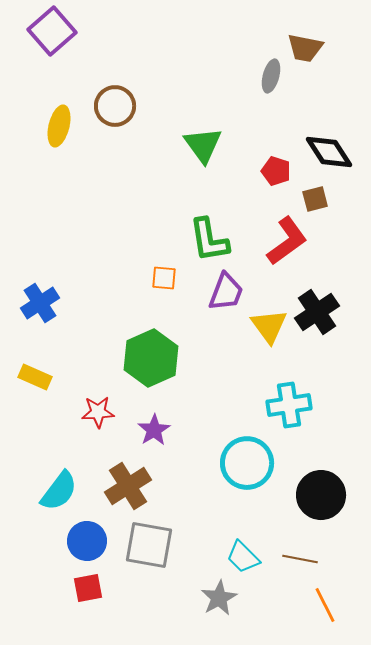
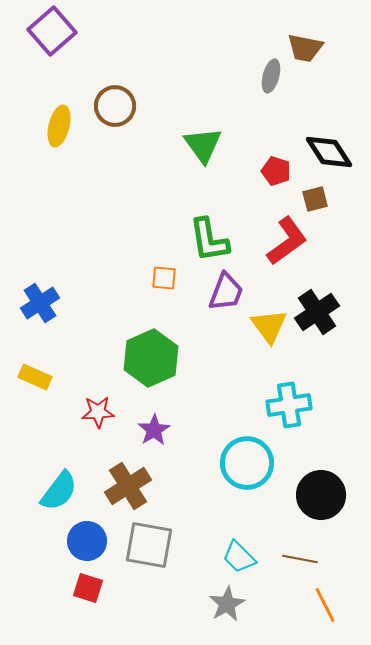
cyan trapezoid: moved 4 px left
red square: rotated 28 degrees clockwise
gray star: moved 8 px right, 6 px down
